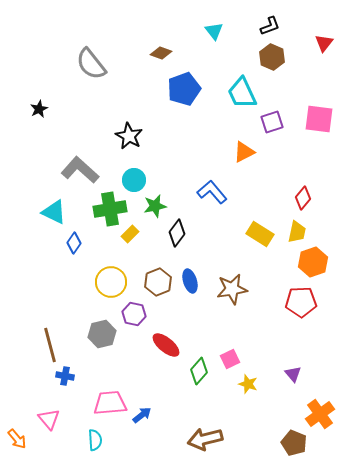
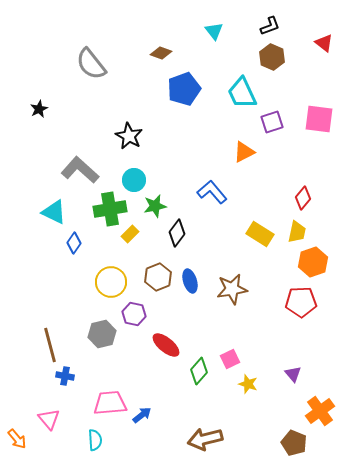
red triangle at (324, 43): rotated 30 degrees counterclockwise
brown hexagon at (158, 282): moved 5 px up
orange cross at (320, 414): moved 3 px up
